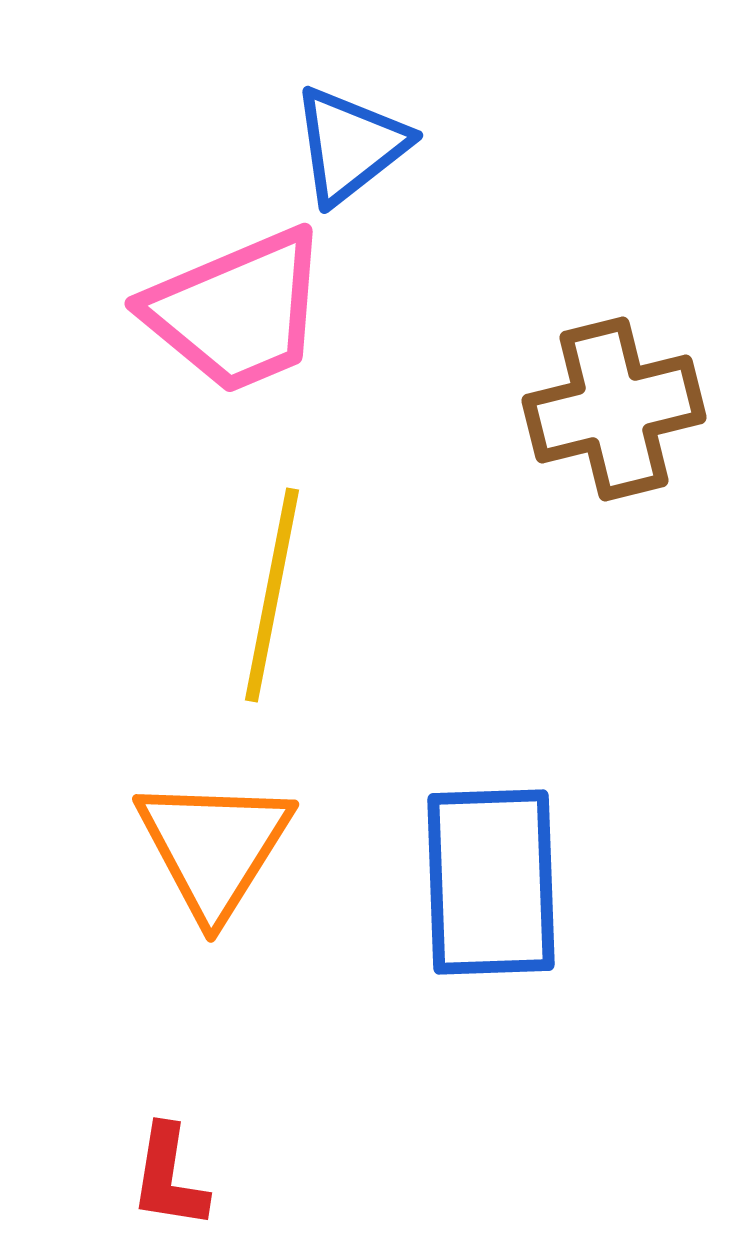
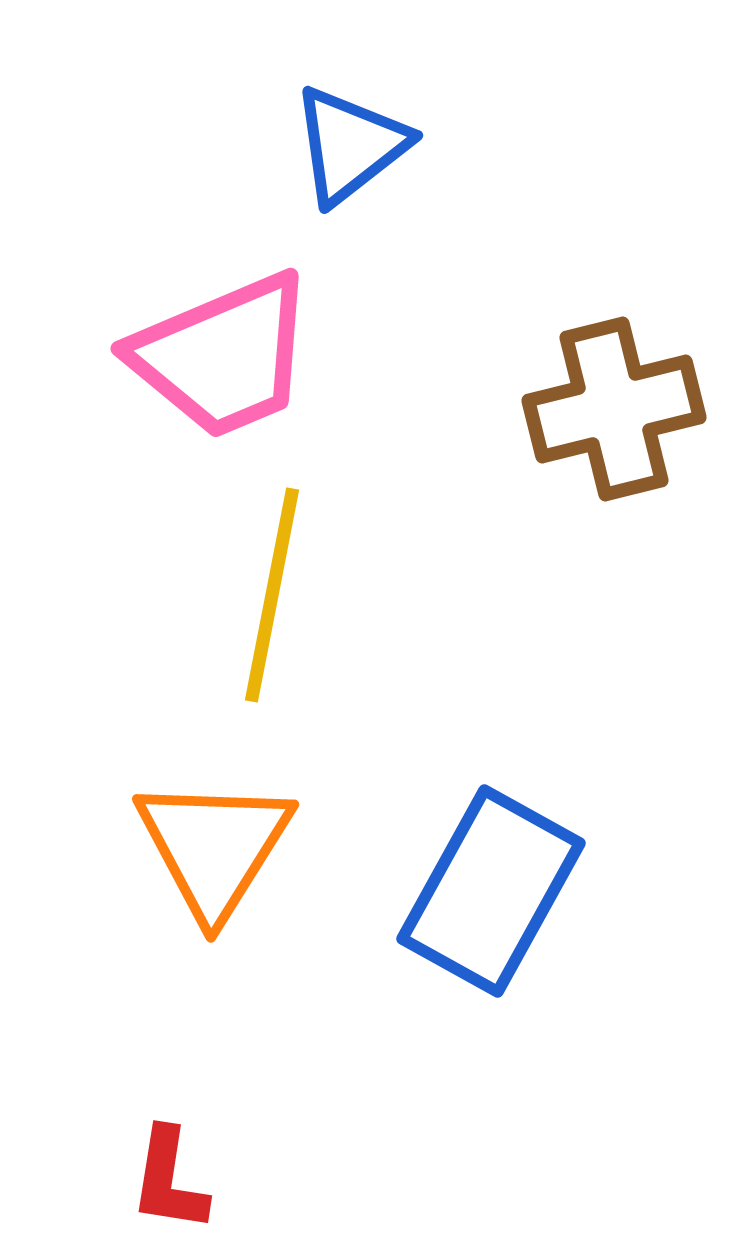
pink trapezoid: moved 14 px left, 45 px down
blue rectangle: moved 9 px down; rotated 31 degrees clockwise
red L-shape: moved 3 px down
